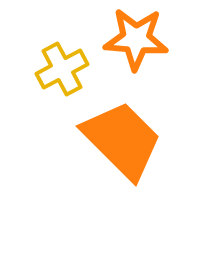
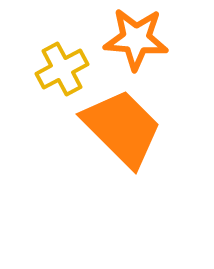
orange trapezoid: moved 12 px up
